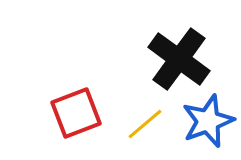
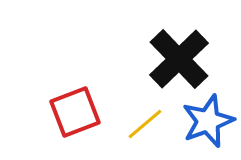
black cross: rotated 10 degrees clockwise
red square: moved 1 px left, 1 px up
